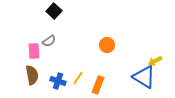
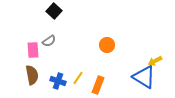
pink rectangle: moved 1 px left, 1 px up
